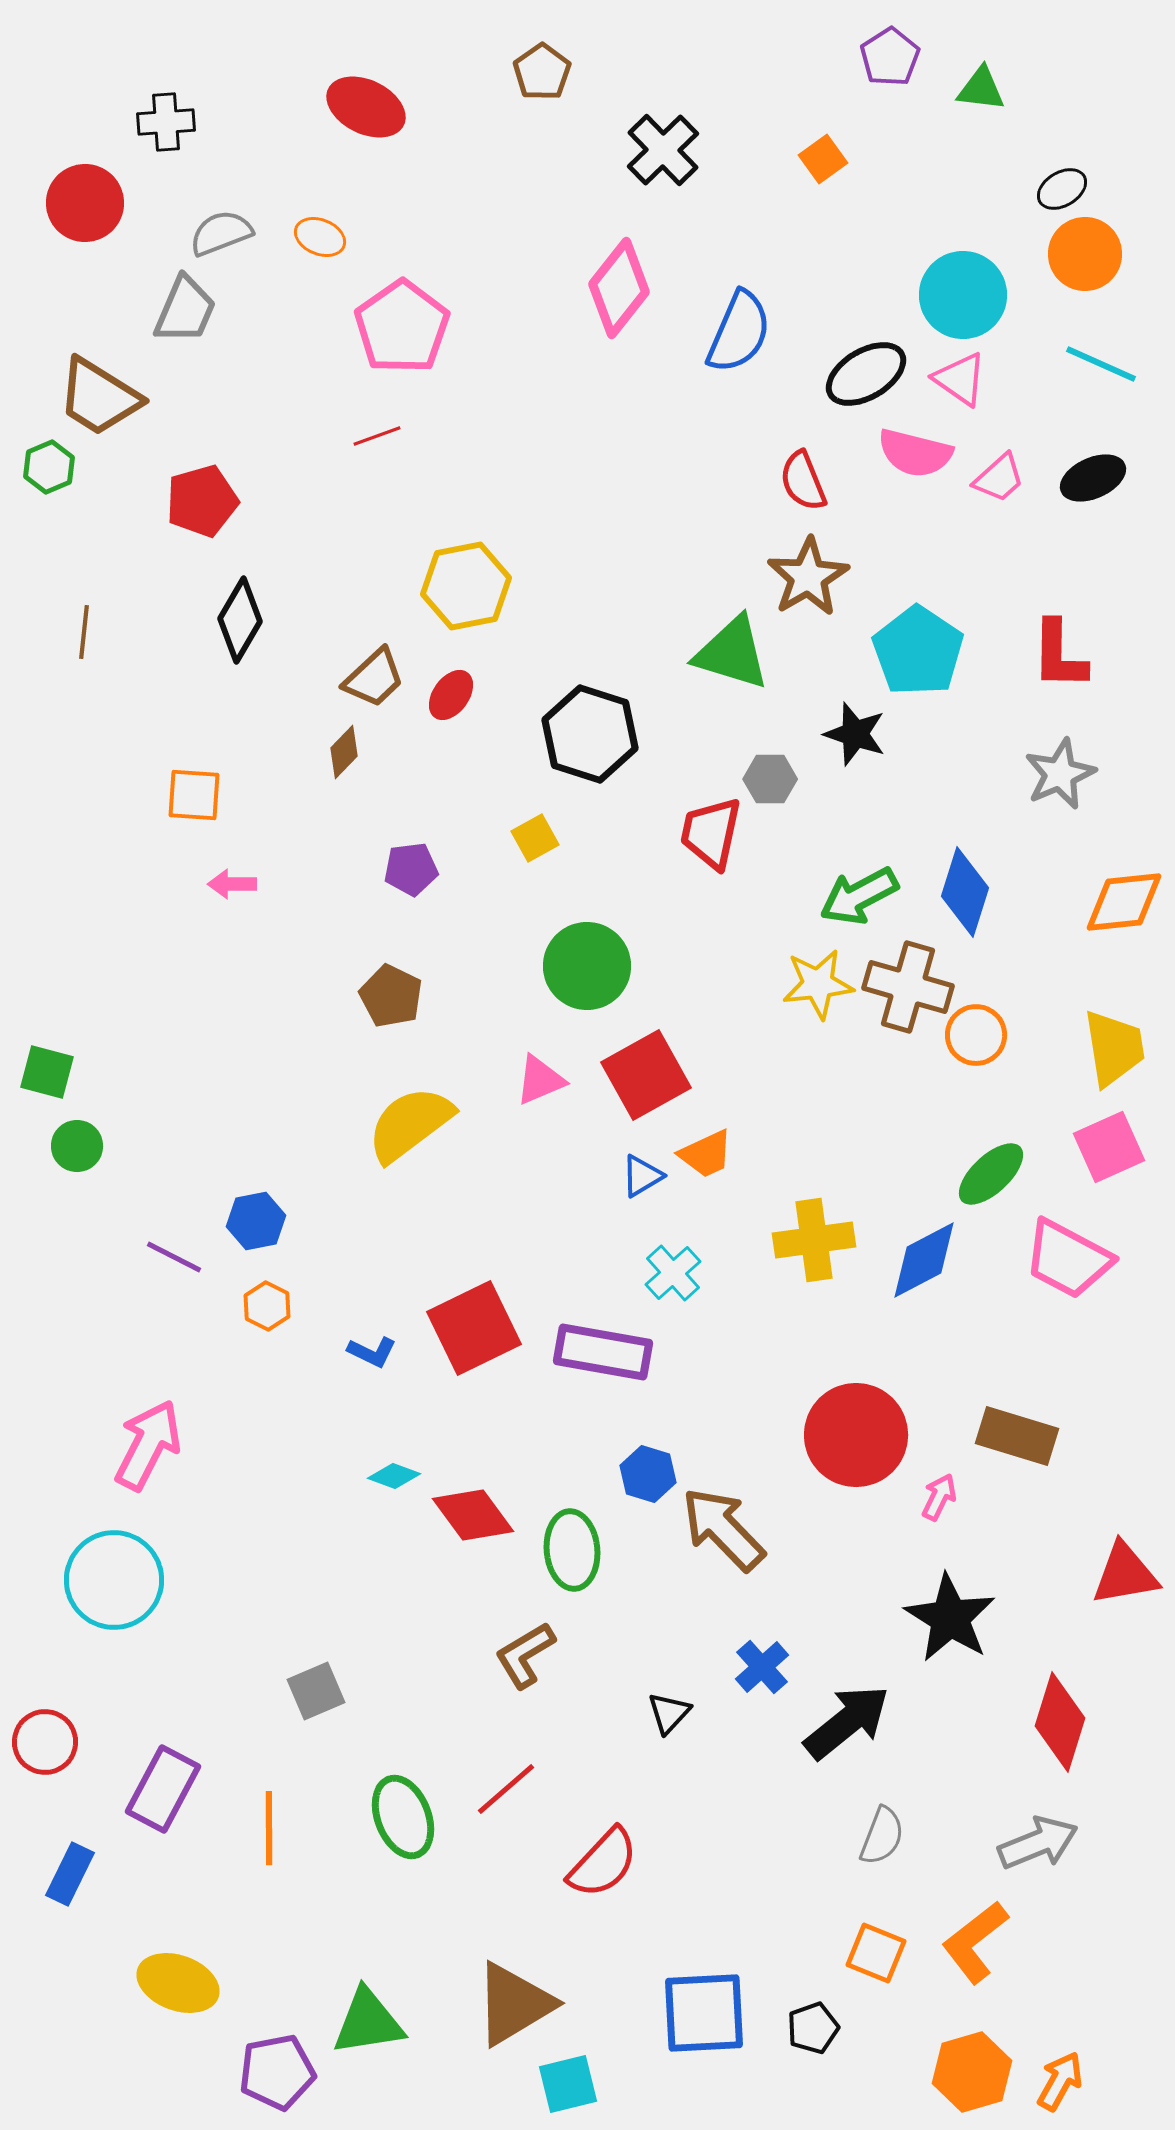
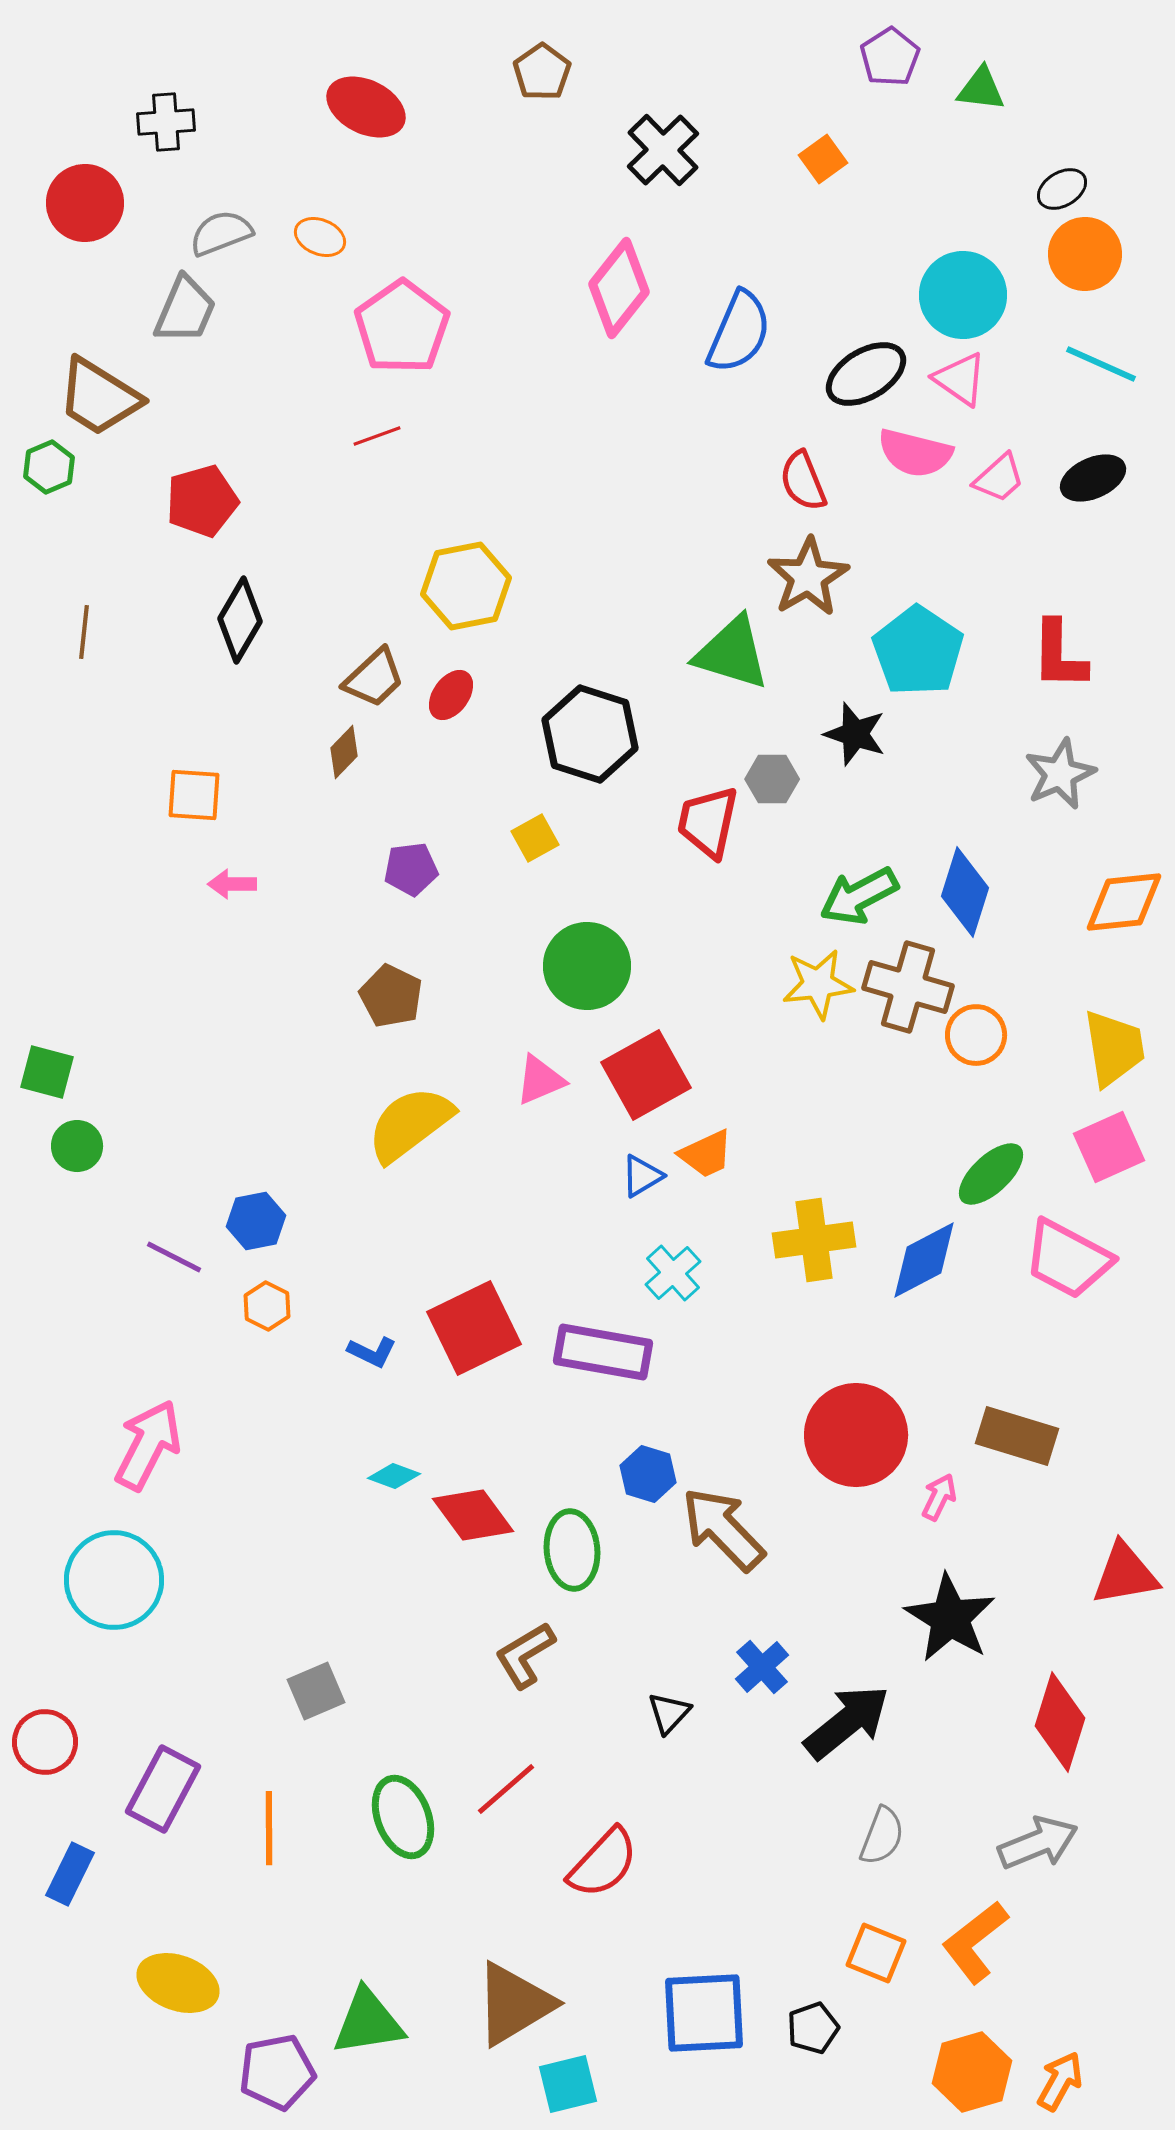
gray hexagon at (770, 779): moved 2 px right
red trapezoid at (711, 833): moved 3 px left, 11 px up
